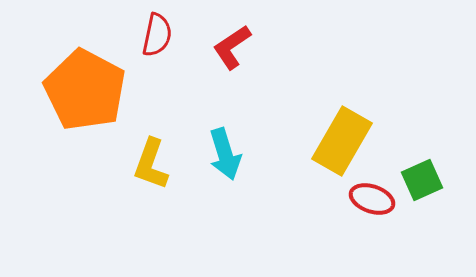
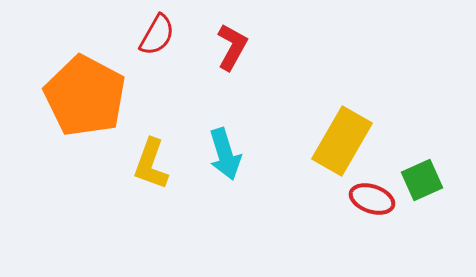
red semicircle: rotated 18 degrees clockwise
red L-shape: rotated 153 degrees clockwise
orange pentagon: moved 6 px down
